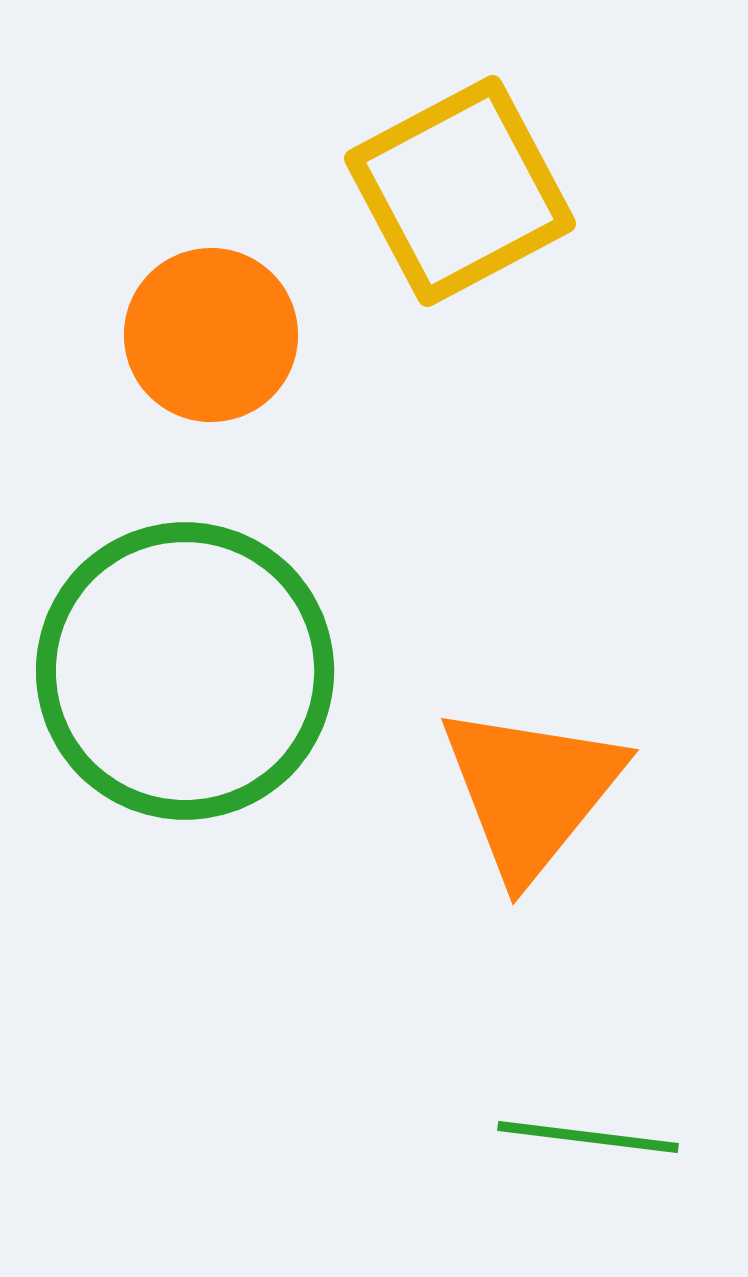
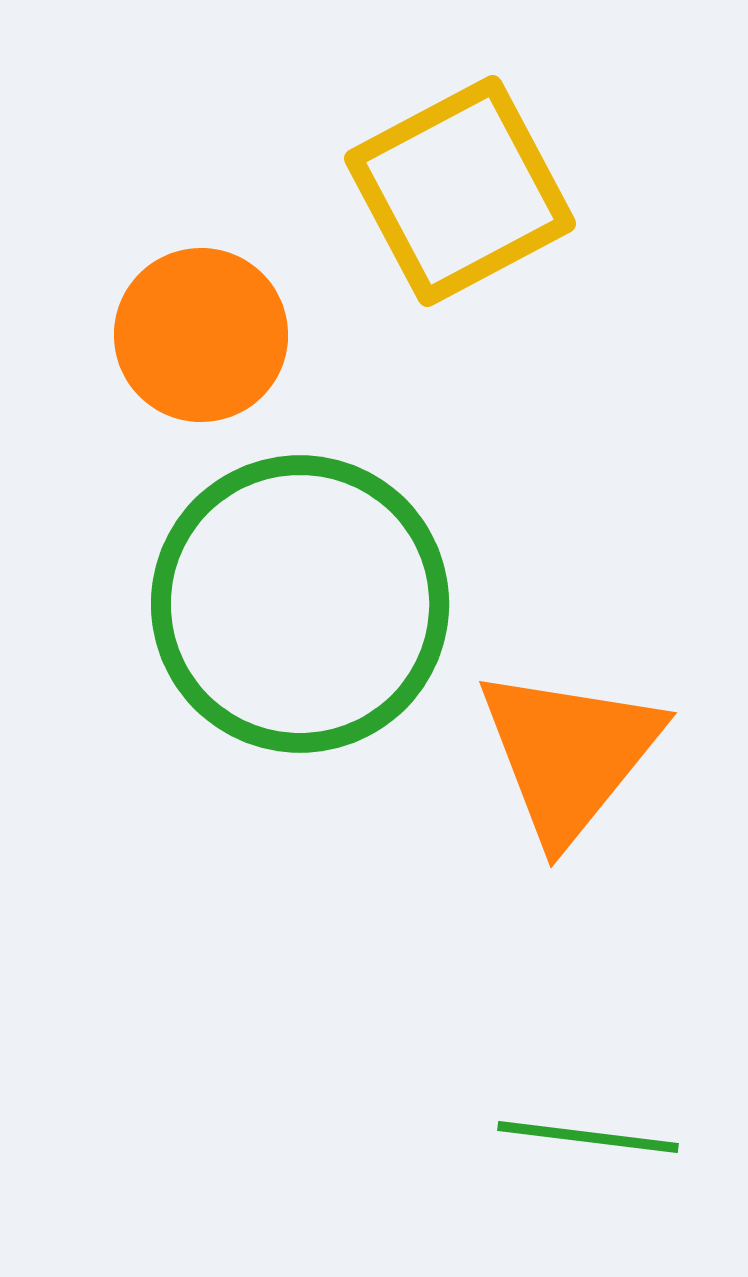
orange circle: moved 10 px left
green circle: moved 115 px right, 67 px up
orange triangle: moved 38 px right, 37 px up
